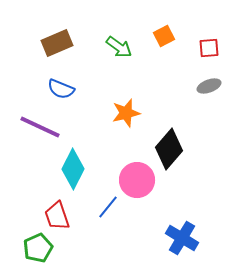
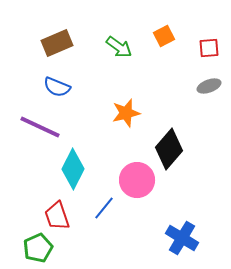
blue semicircle: moved 4 px left, 2 px up
blue line: moved 4 px left, 1 px down
